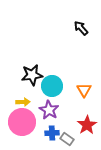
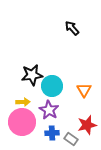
black arrow: moved 9 px left
red star: rotated 18 degrees clockwise
gray rectangle: moved 4 px right
